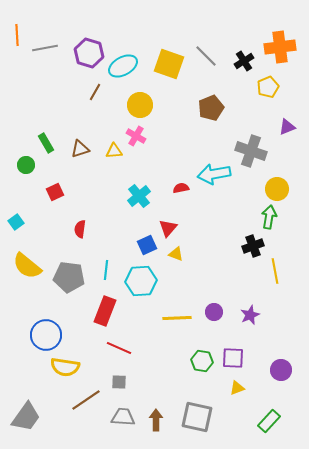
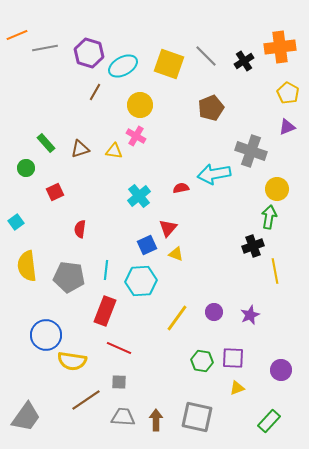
orange line at (17, 35): rotated 70 degrees clockwise
yellow pentagon at (268, 87): moved 20 px right, 6 px down; rotated 20 degrees counterclockwise
green rectangle at (46, 143): rotated 12 degrees counterclockwise
yellow triangle at (114, 151): rotated 12 degrees clockwise
green circle at (26, 165): moved 3 px down
yellow semicircle at (27, 266): rotated 44 degrees clockwise
yellow line at (177, 318): rotated 52 degrees counterclockwise
yellow semicircle at (65, 367): moved 7 px right, 6 px up
